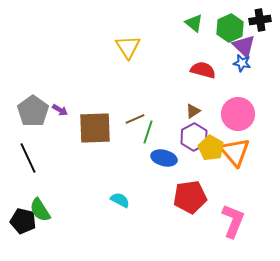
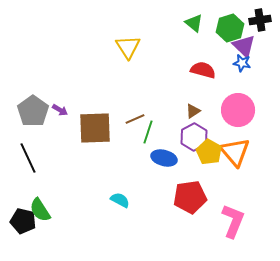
green hexagon: rotated 8 degrees clockwise
pink circle: moved 4 px up
yellow pentagon: moved 2 px left, 4 px down
